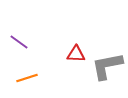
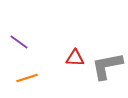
red triangle: moved 1 px left, 4 px down
